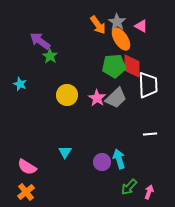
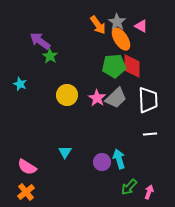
white trapezoid: moved 15 px down
